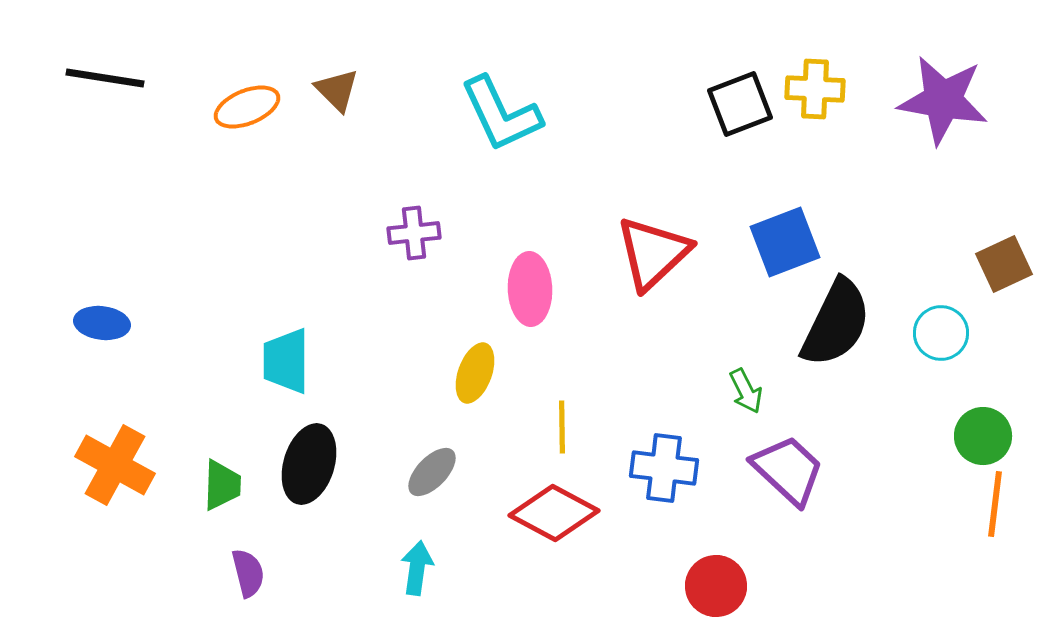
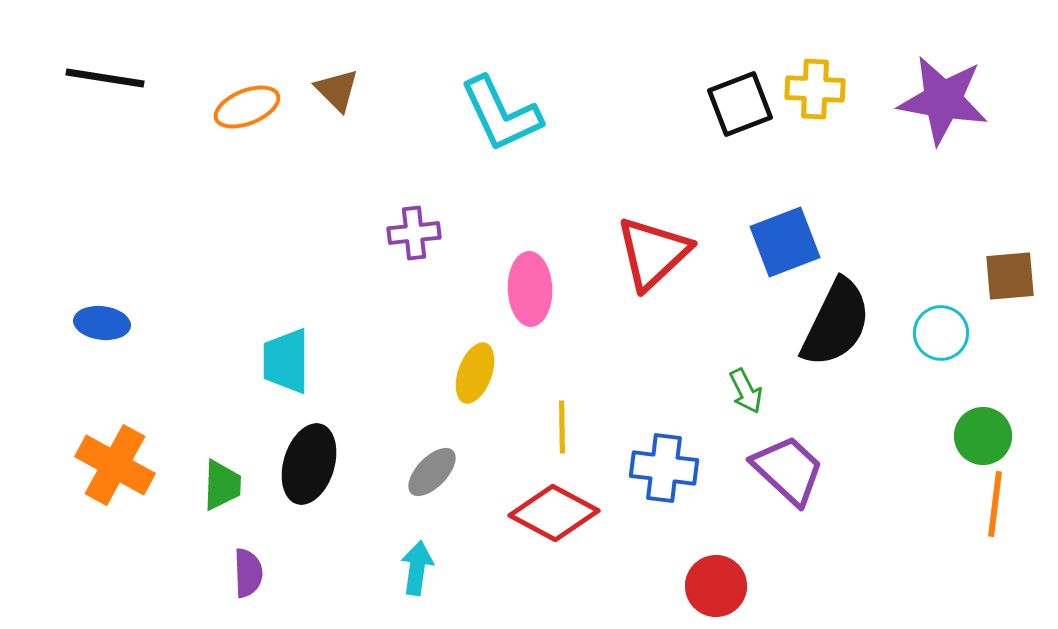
brown square: moved 6 px right, 12 px down; rotated 20 degrees clockwise
purple semicircle: rotated 12 degrees clockwise
